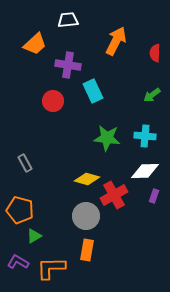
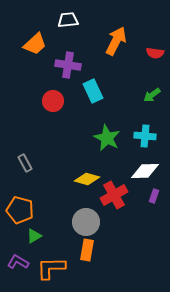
red semicircle: rotated 84 degrees counterclockwise
green star: rotated 20 degrees clockwise
gray circle: moved 6 px down
